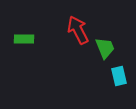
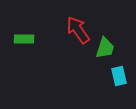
red arrow: rotated 8 degrees counterclockwise
green trapezoid: rotated 40 degrees clockwise
